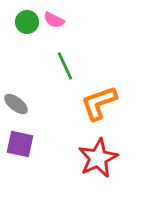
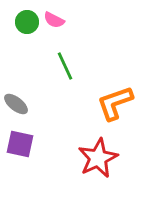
orange L-shape: moved 16 px right
